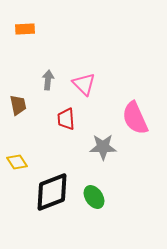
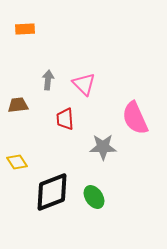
brown trapezoid: rotated 85 degrees counterclockwise
red trapezoid: moved 1 px left
